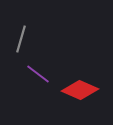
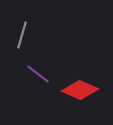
gray line: moved 1 px right, 4 px up
